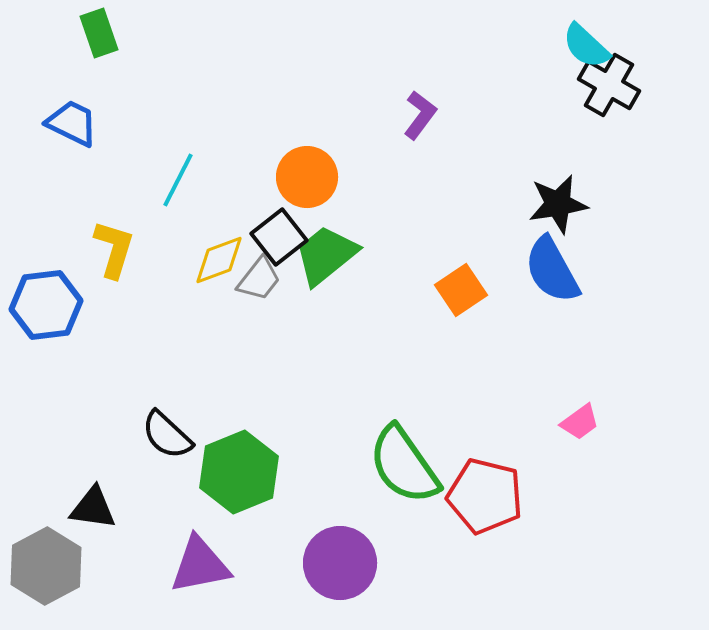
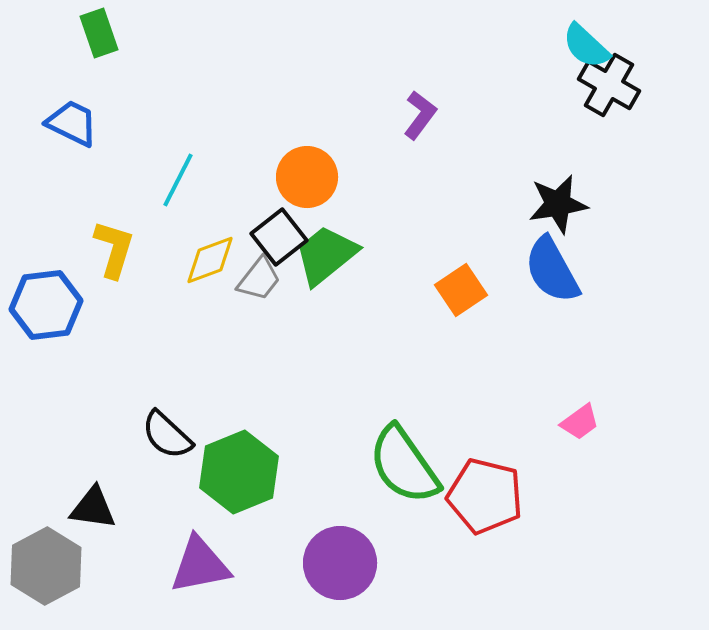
yellow diamond: moved 9 px left
